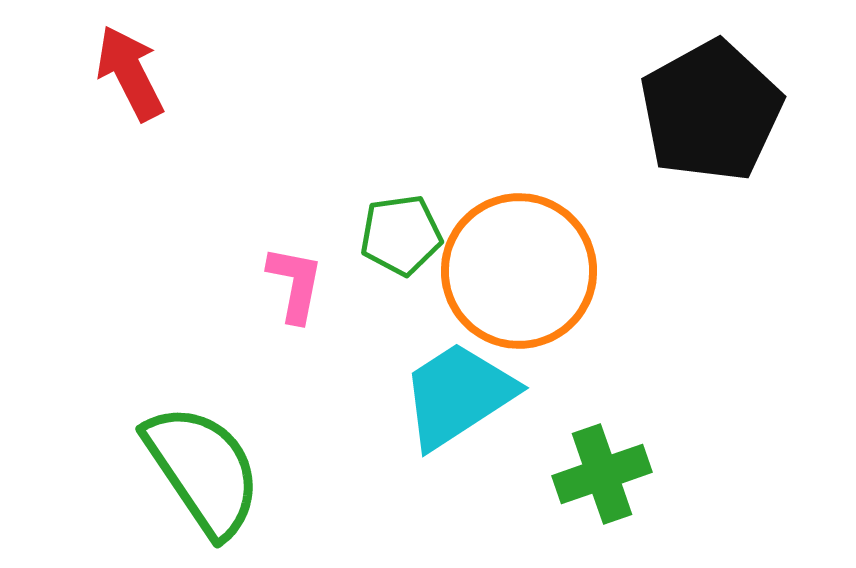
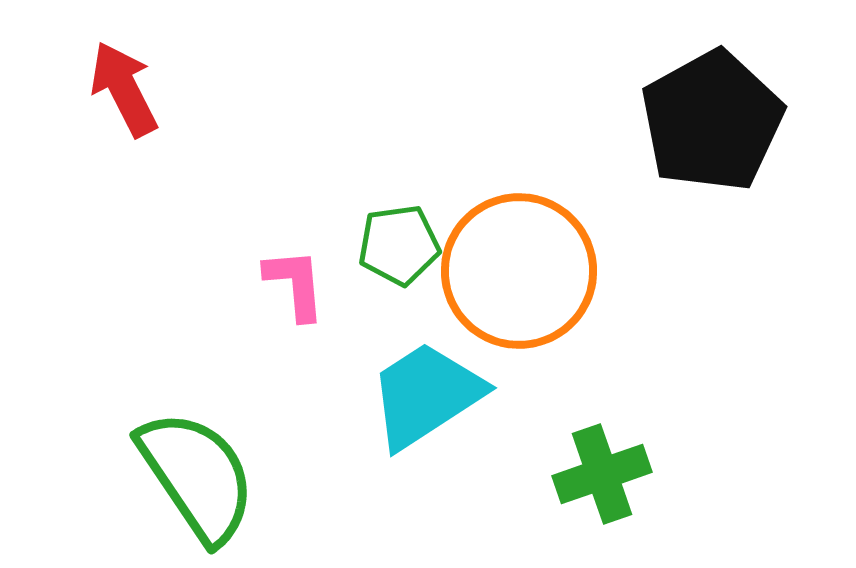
red arrow: moved 6 px left, 16 px down
black pentagon: moved 1 px right, 10 px down
green pentagon: moved 2 px left, 10 px down
pink L-shape: rotated 16 degrees counterclockwise
cyan trapezoid: moved 32 px left
green semicircle: moved 6 px left, 6 px down
